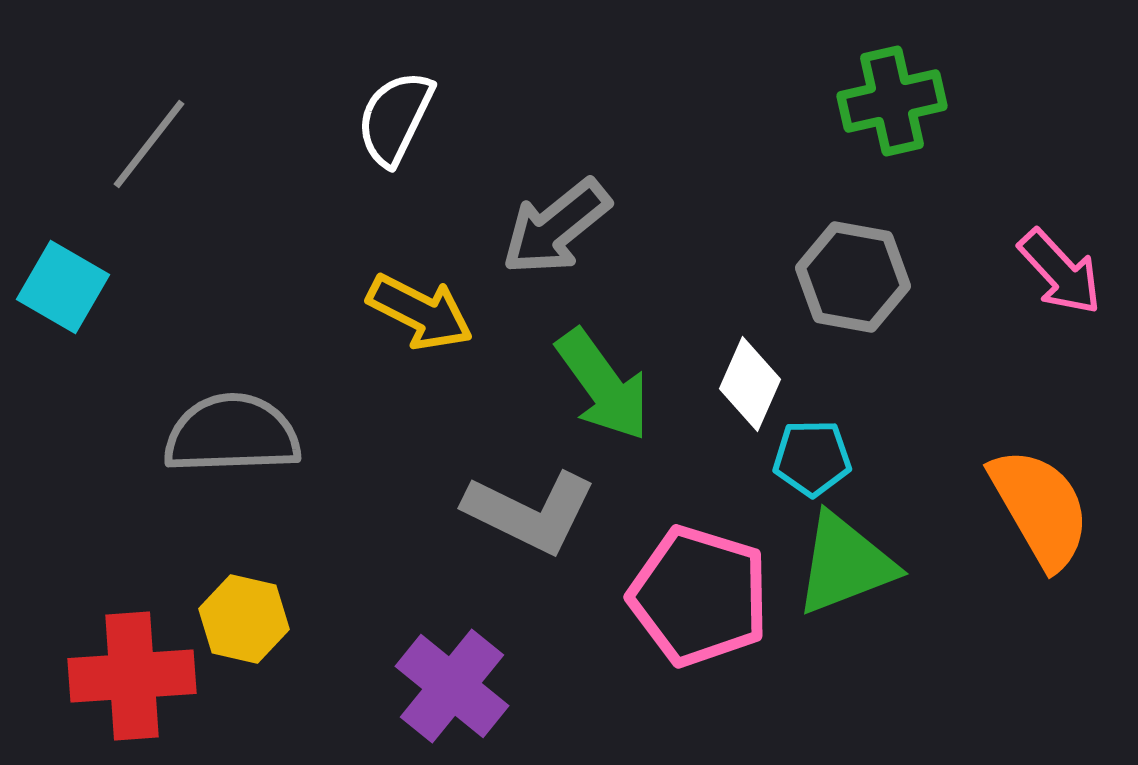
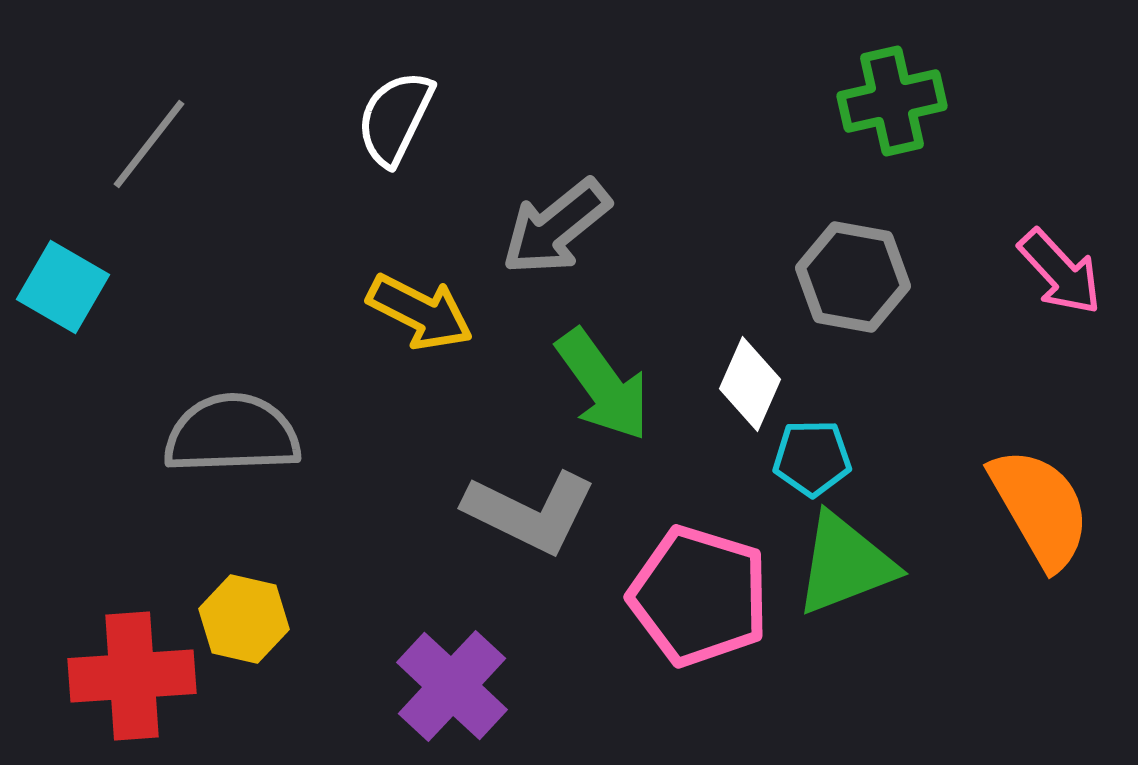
purple cross: rotated 4 degrees clockwise
